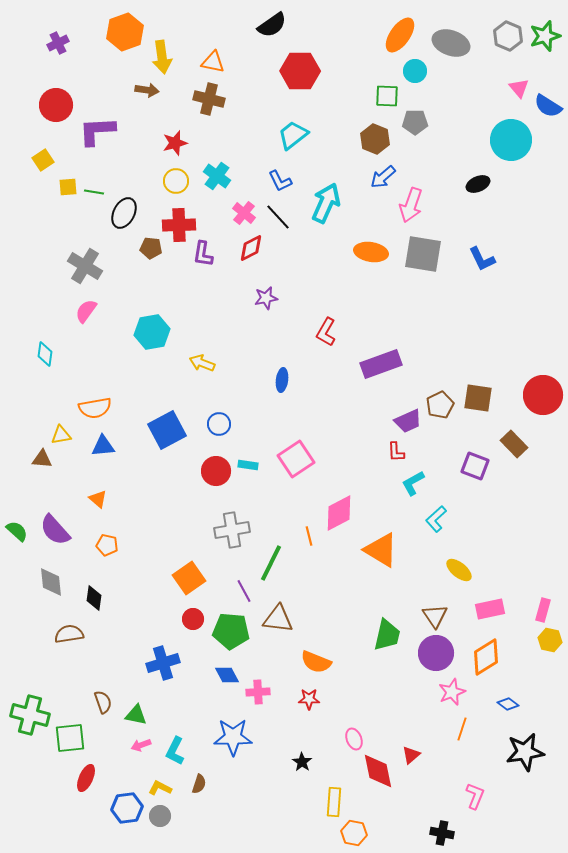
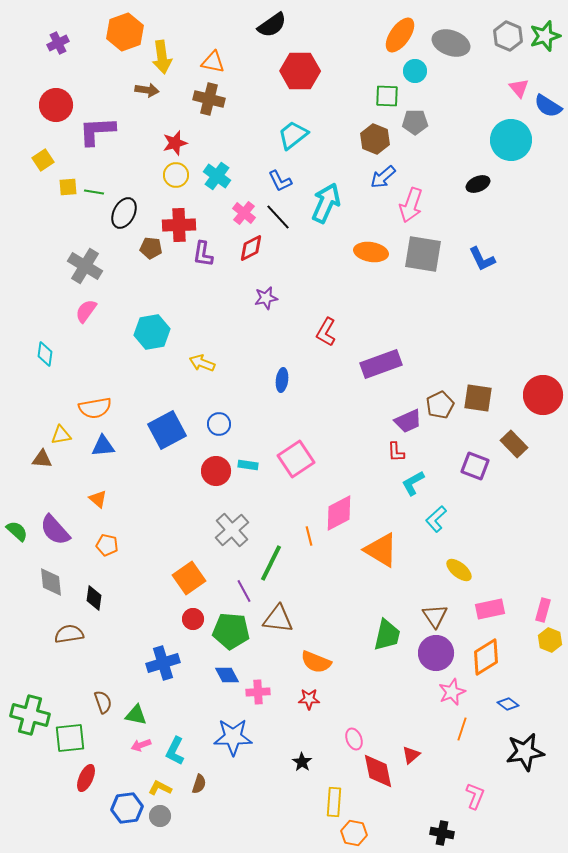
yellow circle at (176, 181): moved 6 px up
gray cross at (232, 530): rotated 32 degrees counterclockwise
yellow hexagon at (550, 640): rotated 10 degrees clockwise
